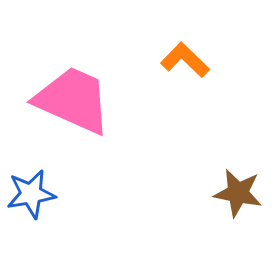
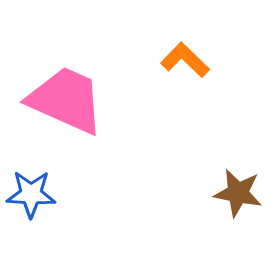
pink trapezoid: moved 7 px left
blue star: rotated 12 degrees clockwise
